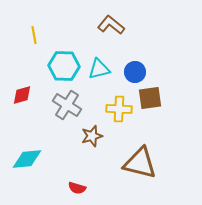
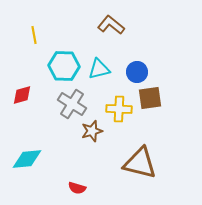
blue circle: moved 2 px right
gray cross: moved 5 px right, 1 px up
brown star: moved 5 px up
